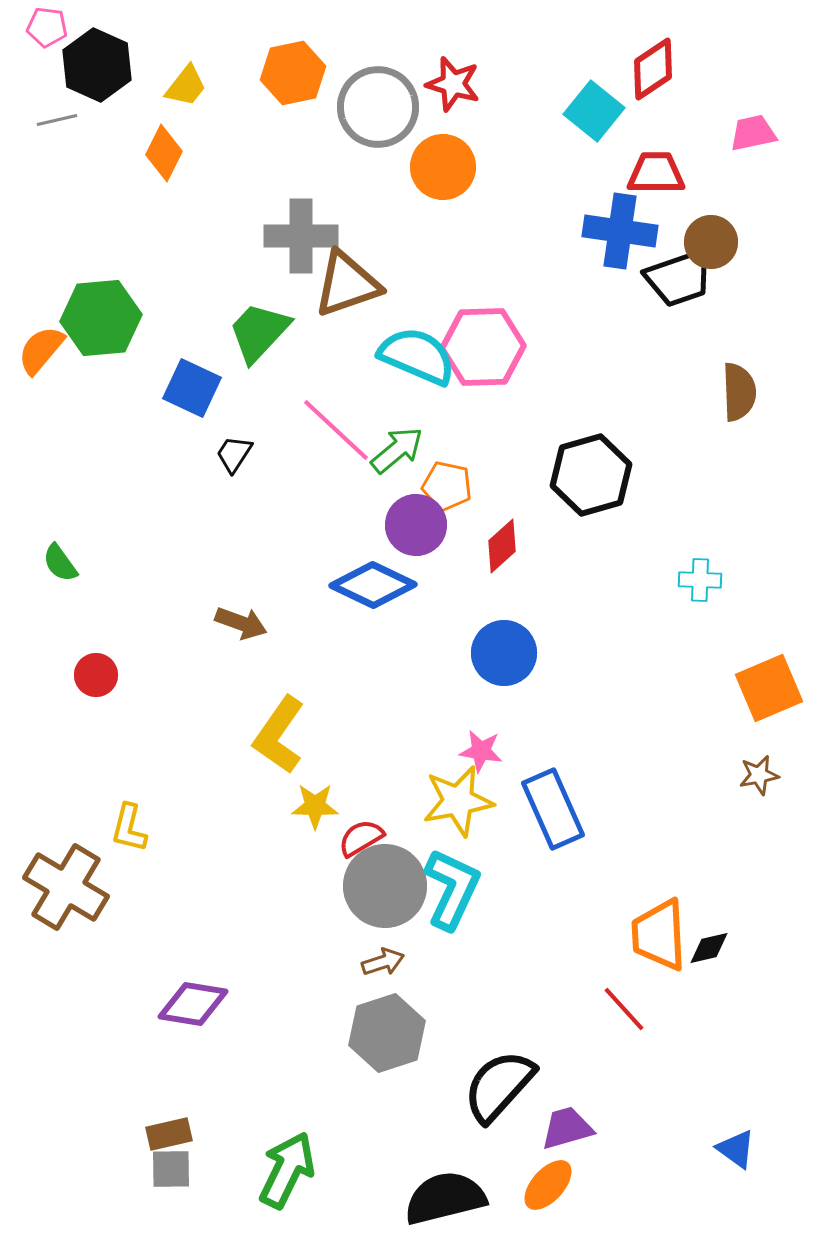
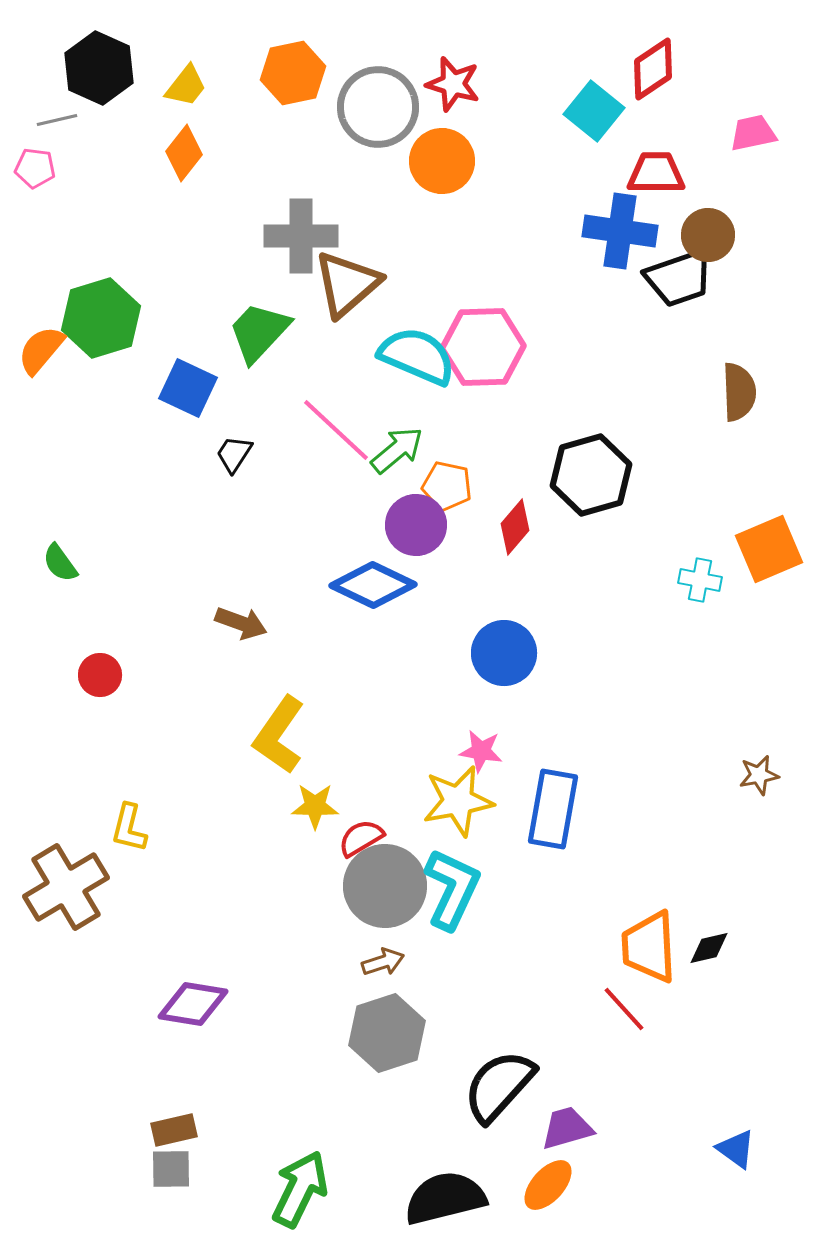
pink pentagon at (47, 27): moved 12 px left, 141 px down
black hexagon at (97, 65): moved 2 px right, 3 px down
orange diamond at (164, 153): moved 20 px right; rotated 12 degrees clockwise
orange circle at (443, 167): moved 1 px left, 6 px up
brown circle at (711, 242): moved 3 px left, 7 px up
brown triangle at (347, 284): rotated 22 degrees counterclockwise
green hexagon at (101, 318): rotated 12 degrees counterclockwise
blue square at (192, 388): moved 4 px left
red diamond at (502, 546): moved 13 px right, 19 px up; rotated 8 degrees counterclockwise
cyan cross at (700, 580): rotated 9 degrees clockwise
red circle at (96, 675): moved 4 px right
orange square at (769, 688): moved 139 px up
blue rectangle at (553, 809): rotated 34 degrees clockwise
brown cross at (66, 887): rotated 28 degrees clockwise
orange trapezoid at (659, 935): moved 10 px left, 12 px down
brown rectangle at (169, 1134): moved 5 px right, 4 px up
green arrow at (287, 1170): moved 13 px right, 19 px down
